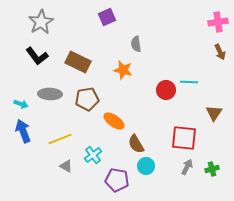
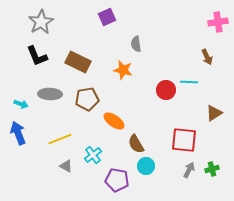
brown arrow: moved 13 px left, 5 px down
black L-shape: rotated 15 degrees clockwise
brown triangle: rotated 24 degrees clockwise
blue arrow: moved 5 px left, 2 px down
red square: moved 2 px down
gray arrow: moved 2 px right, 3 px down
